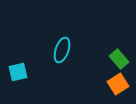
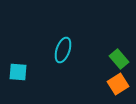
cyan ellipse: moved 1 px right
cyan square: rotated 18 degrees clockwise
